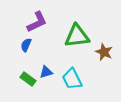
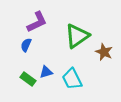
green triangle: rotated 28 degrees counterclockwise
